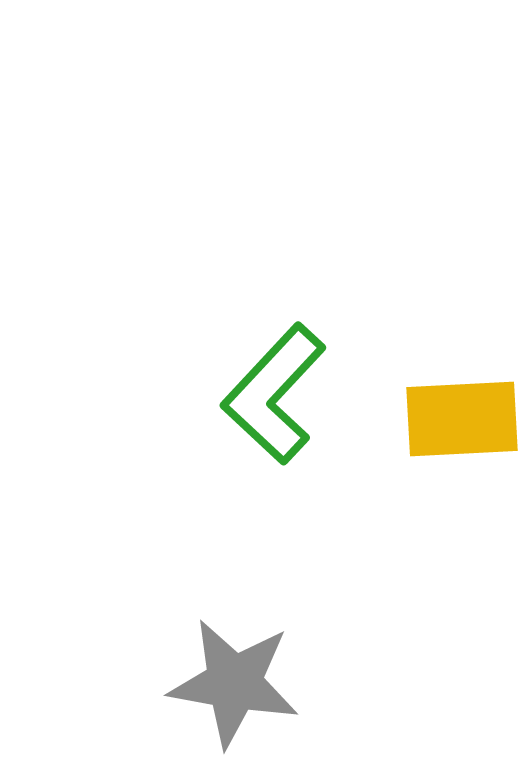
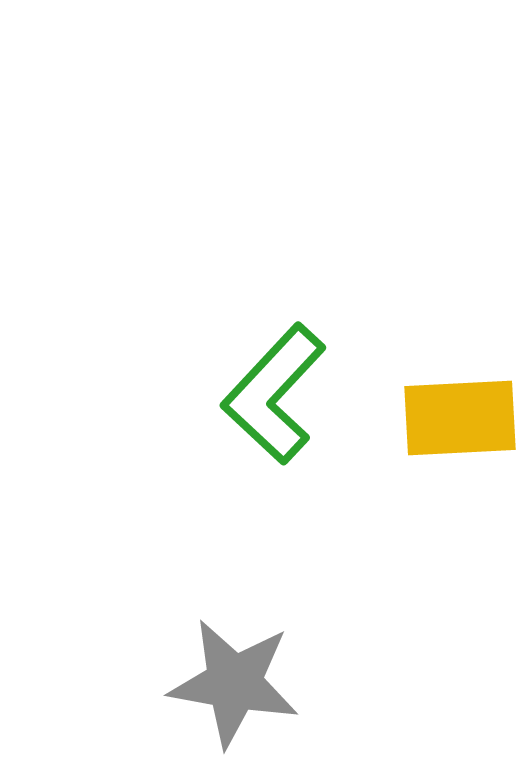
yellow rectangle: moved 2 px left, 1 px up
